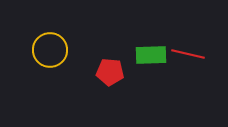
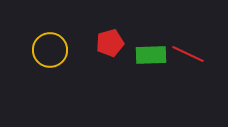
red line: rotated 12 degrees clockwise
red pentagon: moved 29 px up; rotated 20 degrees counterclockwise
